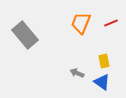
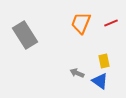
gray rectangle: rotated 8 degrees clockwise
blue triangle: moved 2 px left, 1 px up
